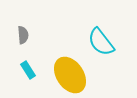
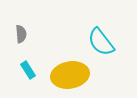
gray semicircle: moved 2 px left, 1 px up
yellow ellipse: rotated 66 degrees counterclockwise
